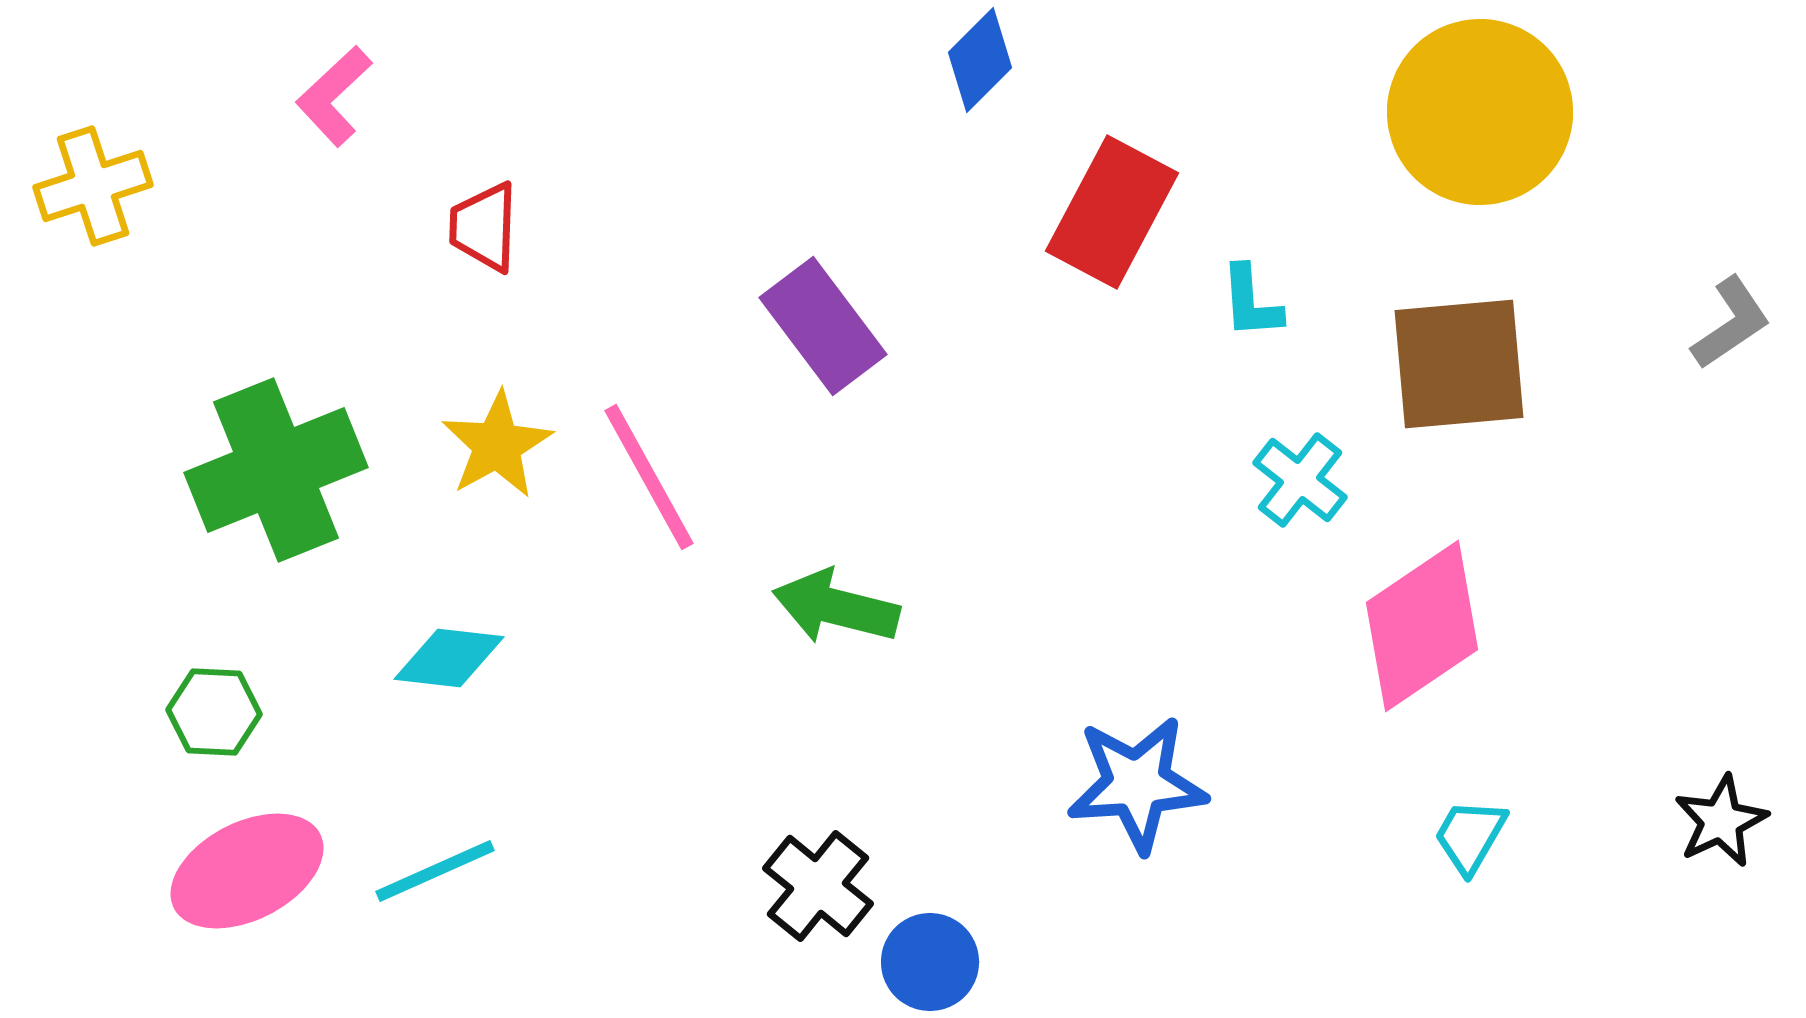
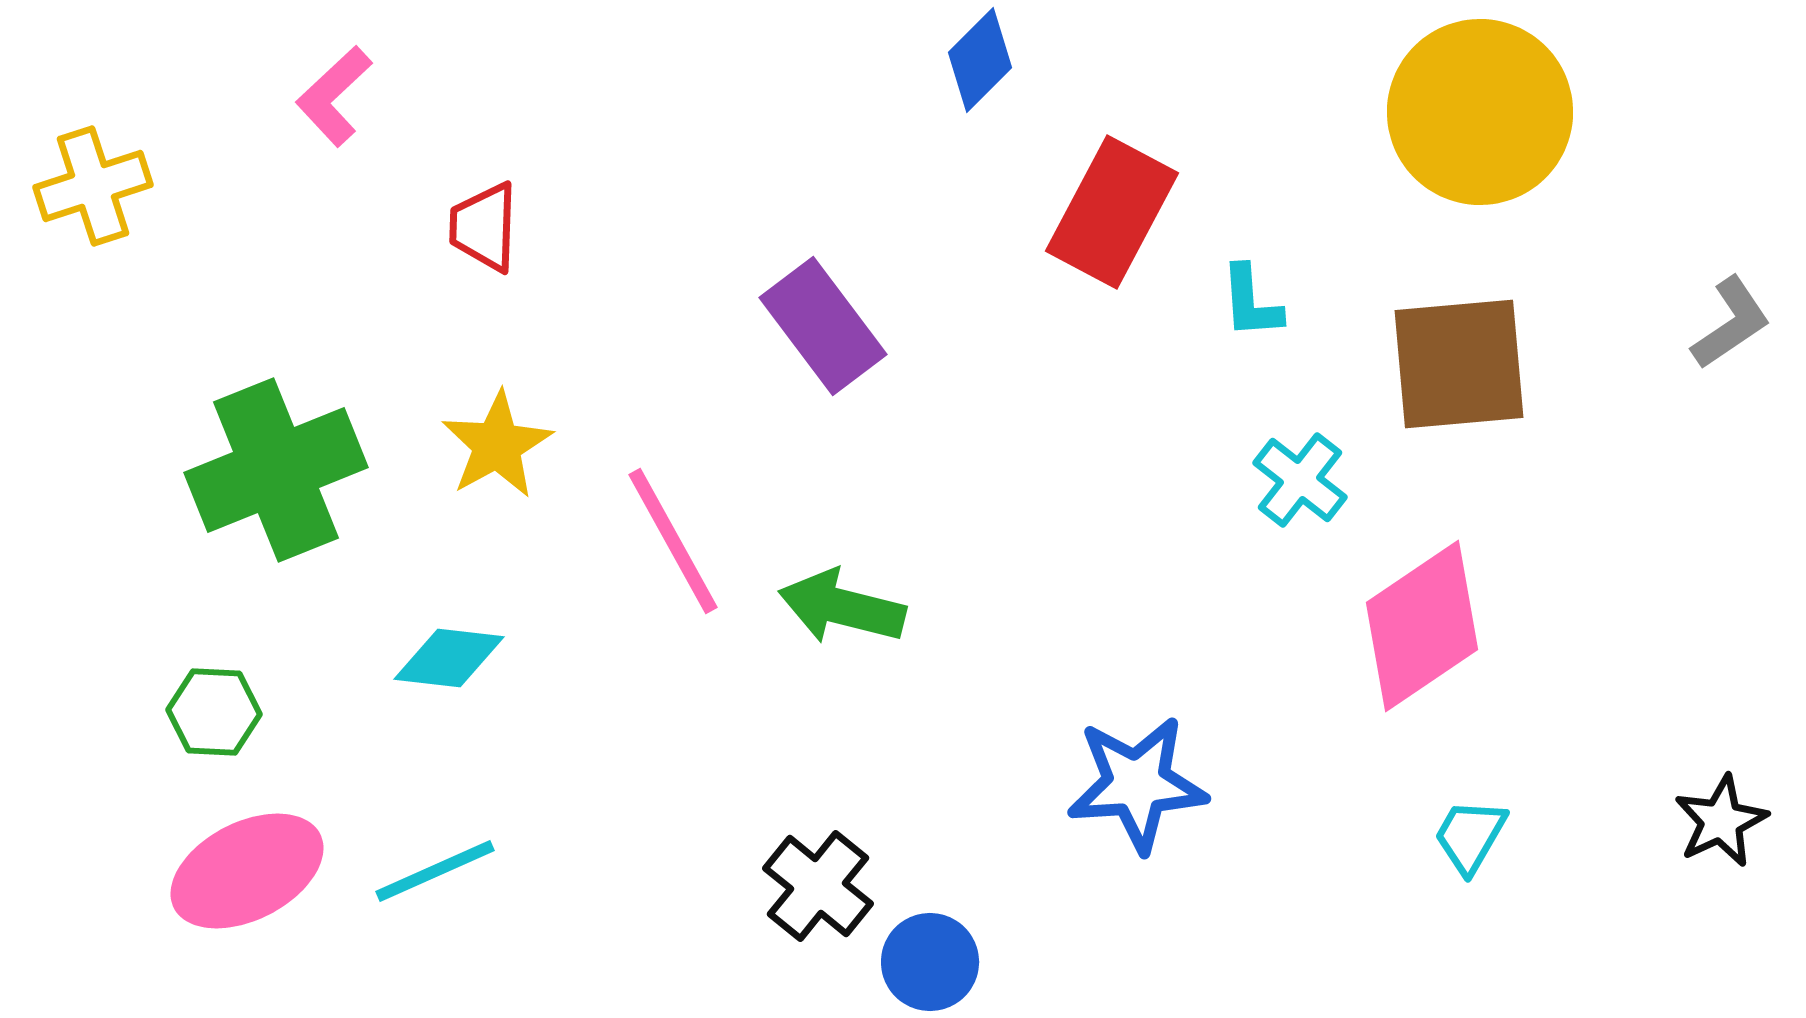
pink line: moved 24 px right, 64 px down
green arrow: moved 6 px right
